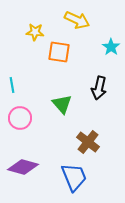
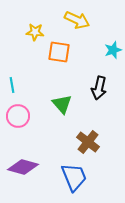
cyan star: moved 2 px right, 3 px down; rotated 18 degrees clockwise
pink circle: moved 2 px left, 2 px up
